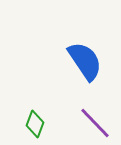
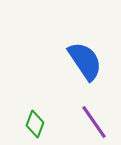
purple line: moved 1 px left, 1 px up; rotated 9 degrees clockwise
